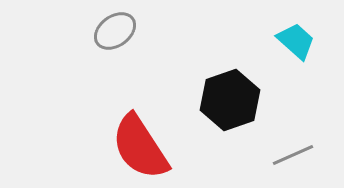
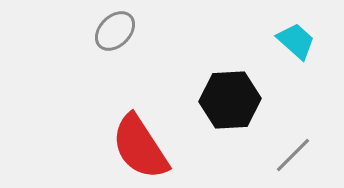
gray ellipse: rotated 9 degrees counterclockwise
black hexagon: rotated 16 degrees clockwise
gray line: rotated 21 degrees counterclockwise
